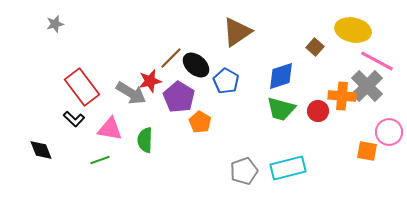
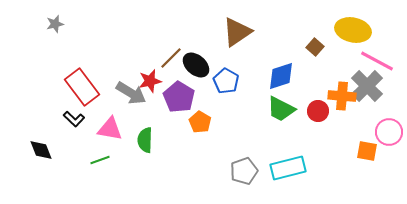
green trapezoid: rotated 12 degrees clockwise
